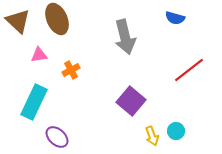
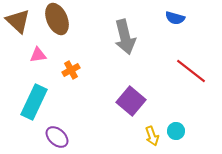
pink triangle: moved 1 px left
red line: moved 2 px right, 1 px down; rotated 76 degrees clockwise
